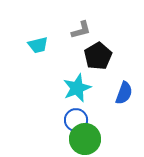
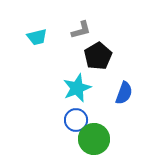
cyan trapezoid: moved 1 px left, 8 px up
green circle: moved 9 px right
